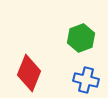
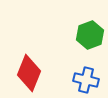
green hexagon: moved 9 px right, 3 px up
